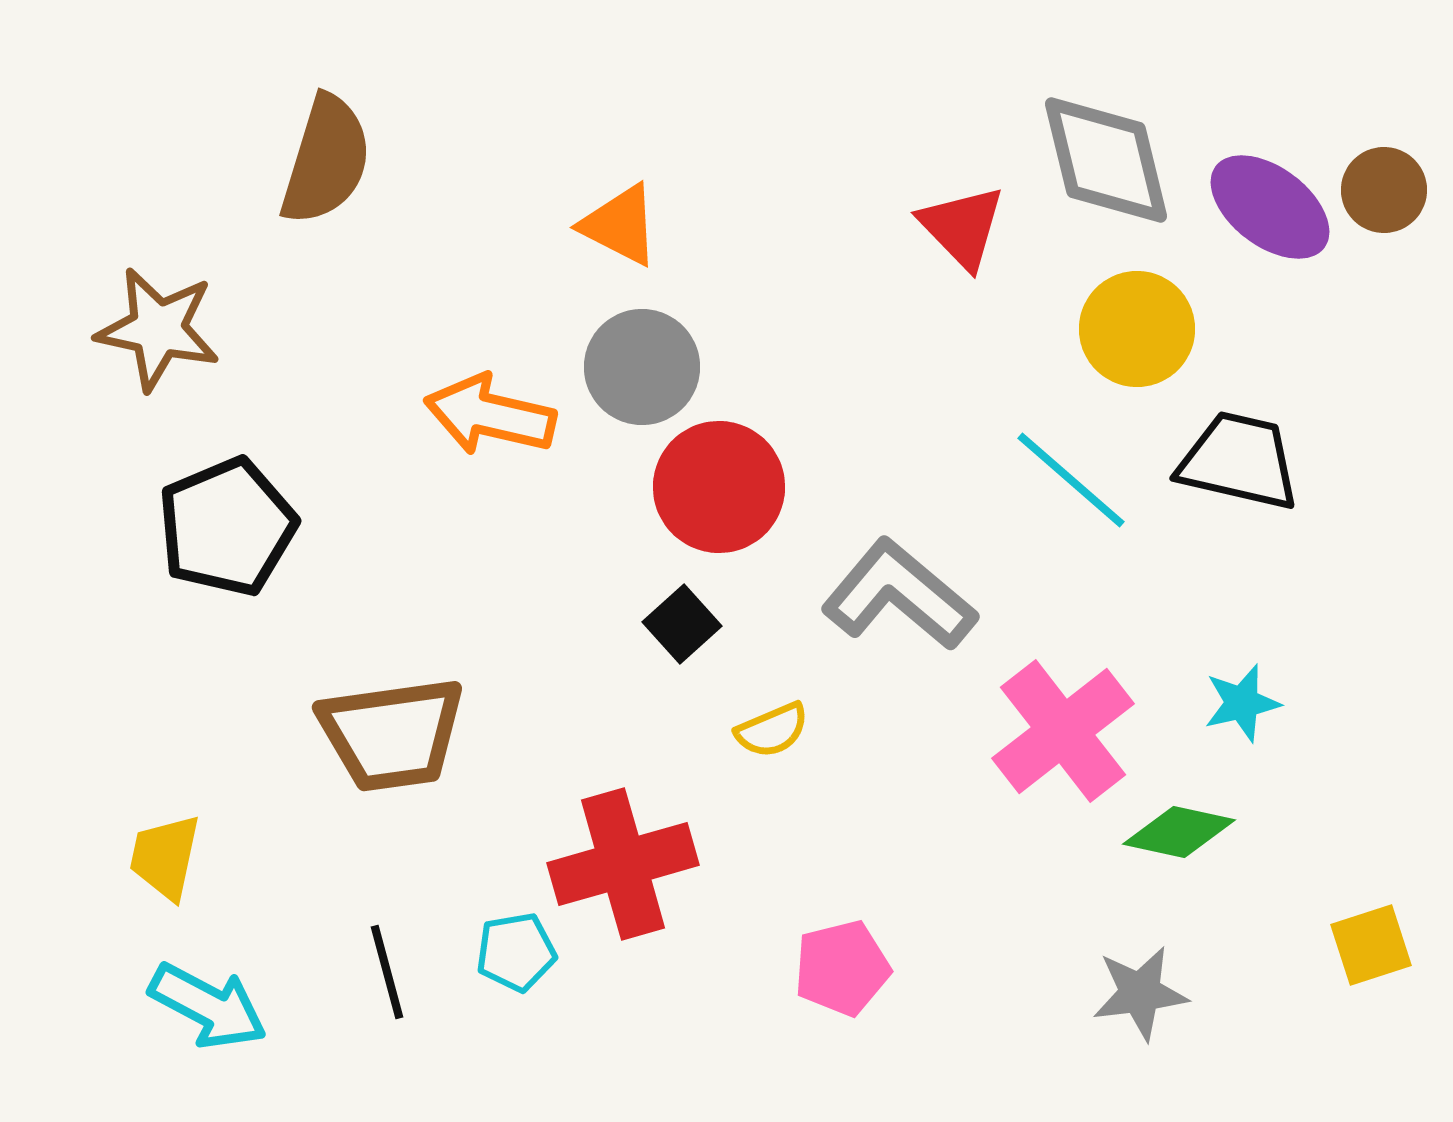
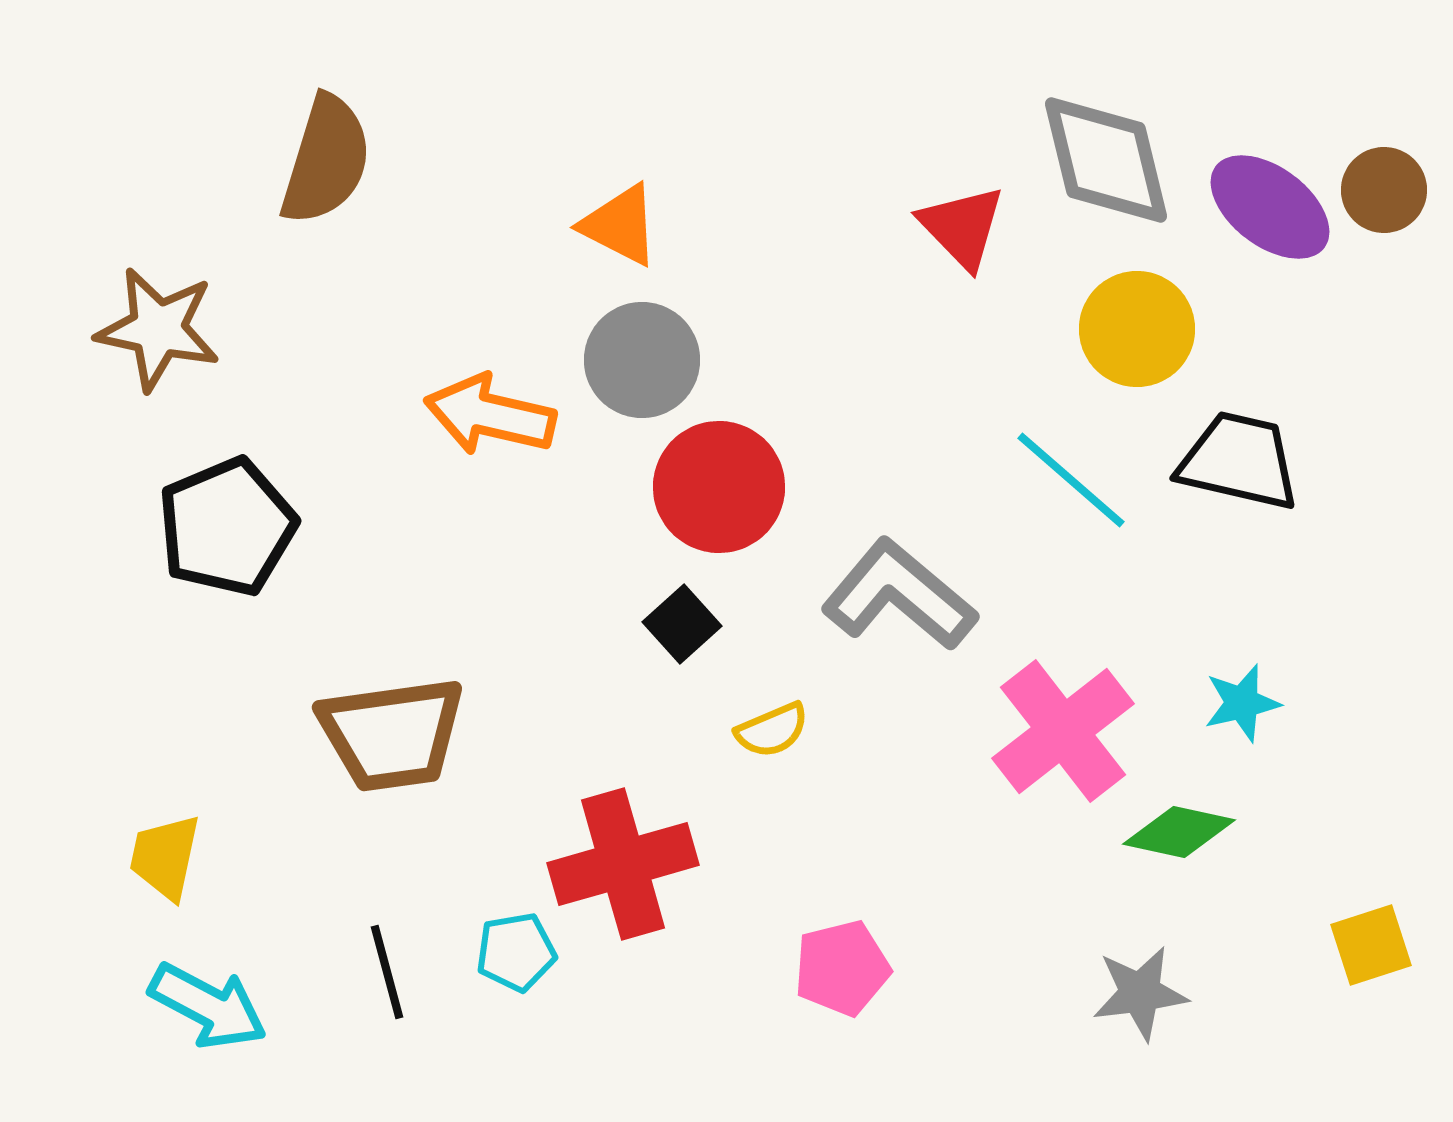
gray circle: moved 7 px up
